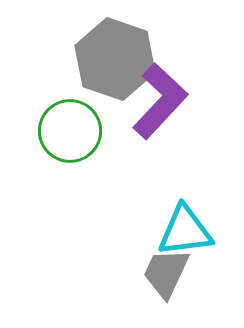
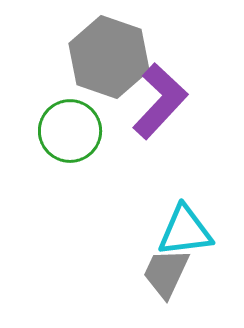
gray hexagon: moved 6 px left, 2 px up
